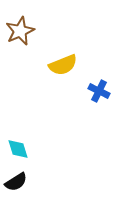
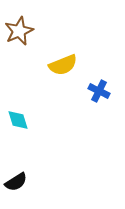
brown star: moved 1 px left
cyan diamond: moved 29 px up
